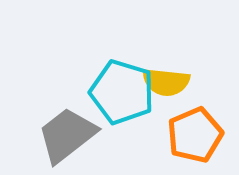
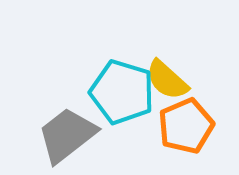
yellow semicircle: moved 1 px right, 2 px up; rotated 36 degrees clockwise
orange pentagon: moved 9 px left, 9 px up
